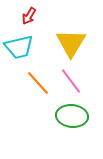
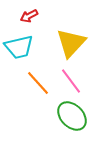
red arrow: rotated 30 degrees clockwise
yellow triangle: rotated 12 degrees clockwise
green ellipse: rotated 40 degrees clockwise
